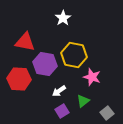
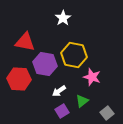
green triangle: moved 1 px left
